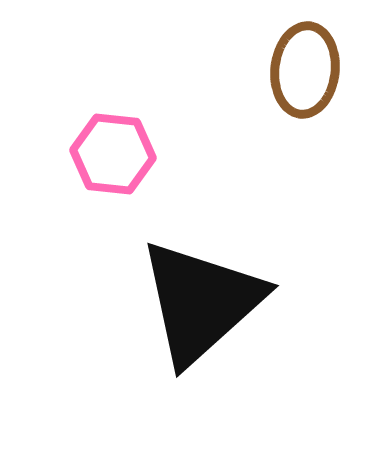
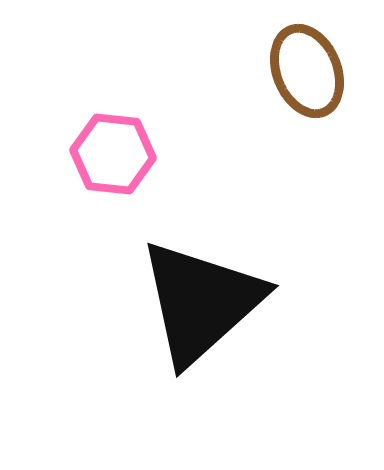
brown ellipse: moved 2 px right, 1 px down; rotated 28 degrees counterclockwise
